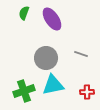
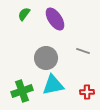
green semicircle: moved 1 px down; rotated 16 degrees clockwise
purple ellipse: moved 3 px right
gray line: moved 2 px right, 3 px up
green cross: moved 2 px left
